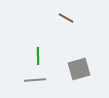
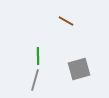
brown line: moved 3 px down
gray line: rotated 70 degrees counterclockwise
